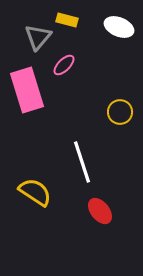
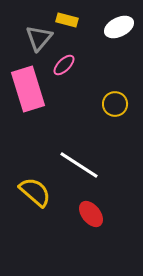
white ellipse: rotated 48 degrees counterclockwise
gray triangle: moved 1 px right, 1 px down
pink rectangle: moved 1 px right, 1 px up
yellow circle: moved 5 px left, 8 px up
white line: moved 3 px left, 3 px down; rotated 39 degrees counterclockwise
yellow semicircle: rotated 8 degrees clockwise
red ellipse: moved 9 px left, 3 px down
